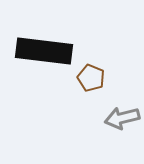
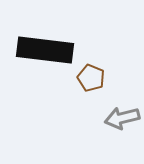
black rectangle: moved 1 px right, 1 px up
